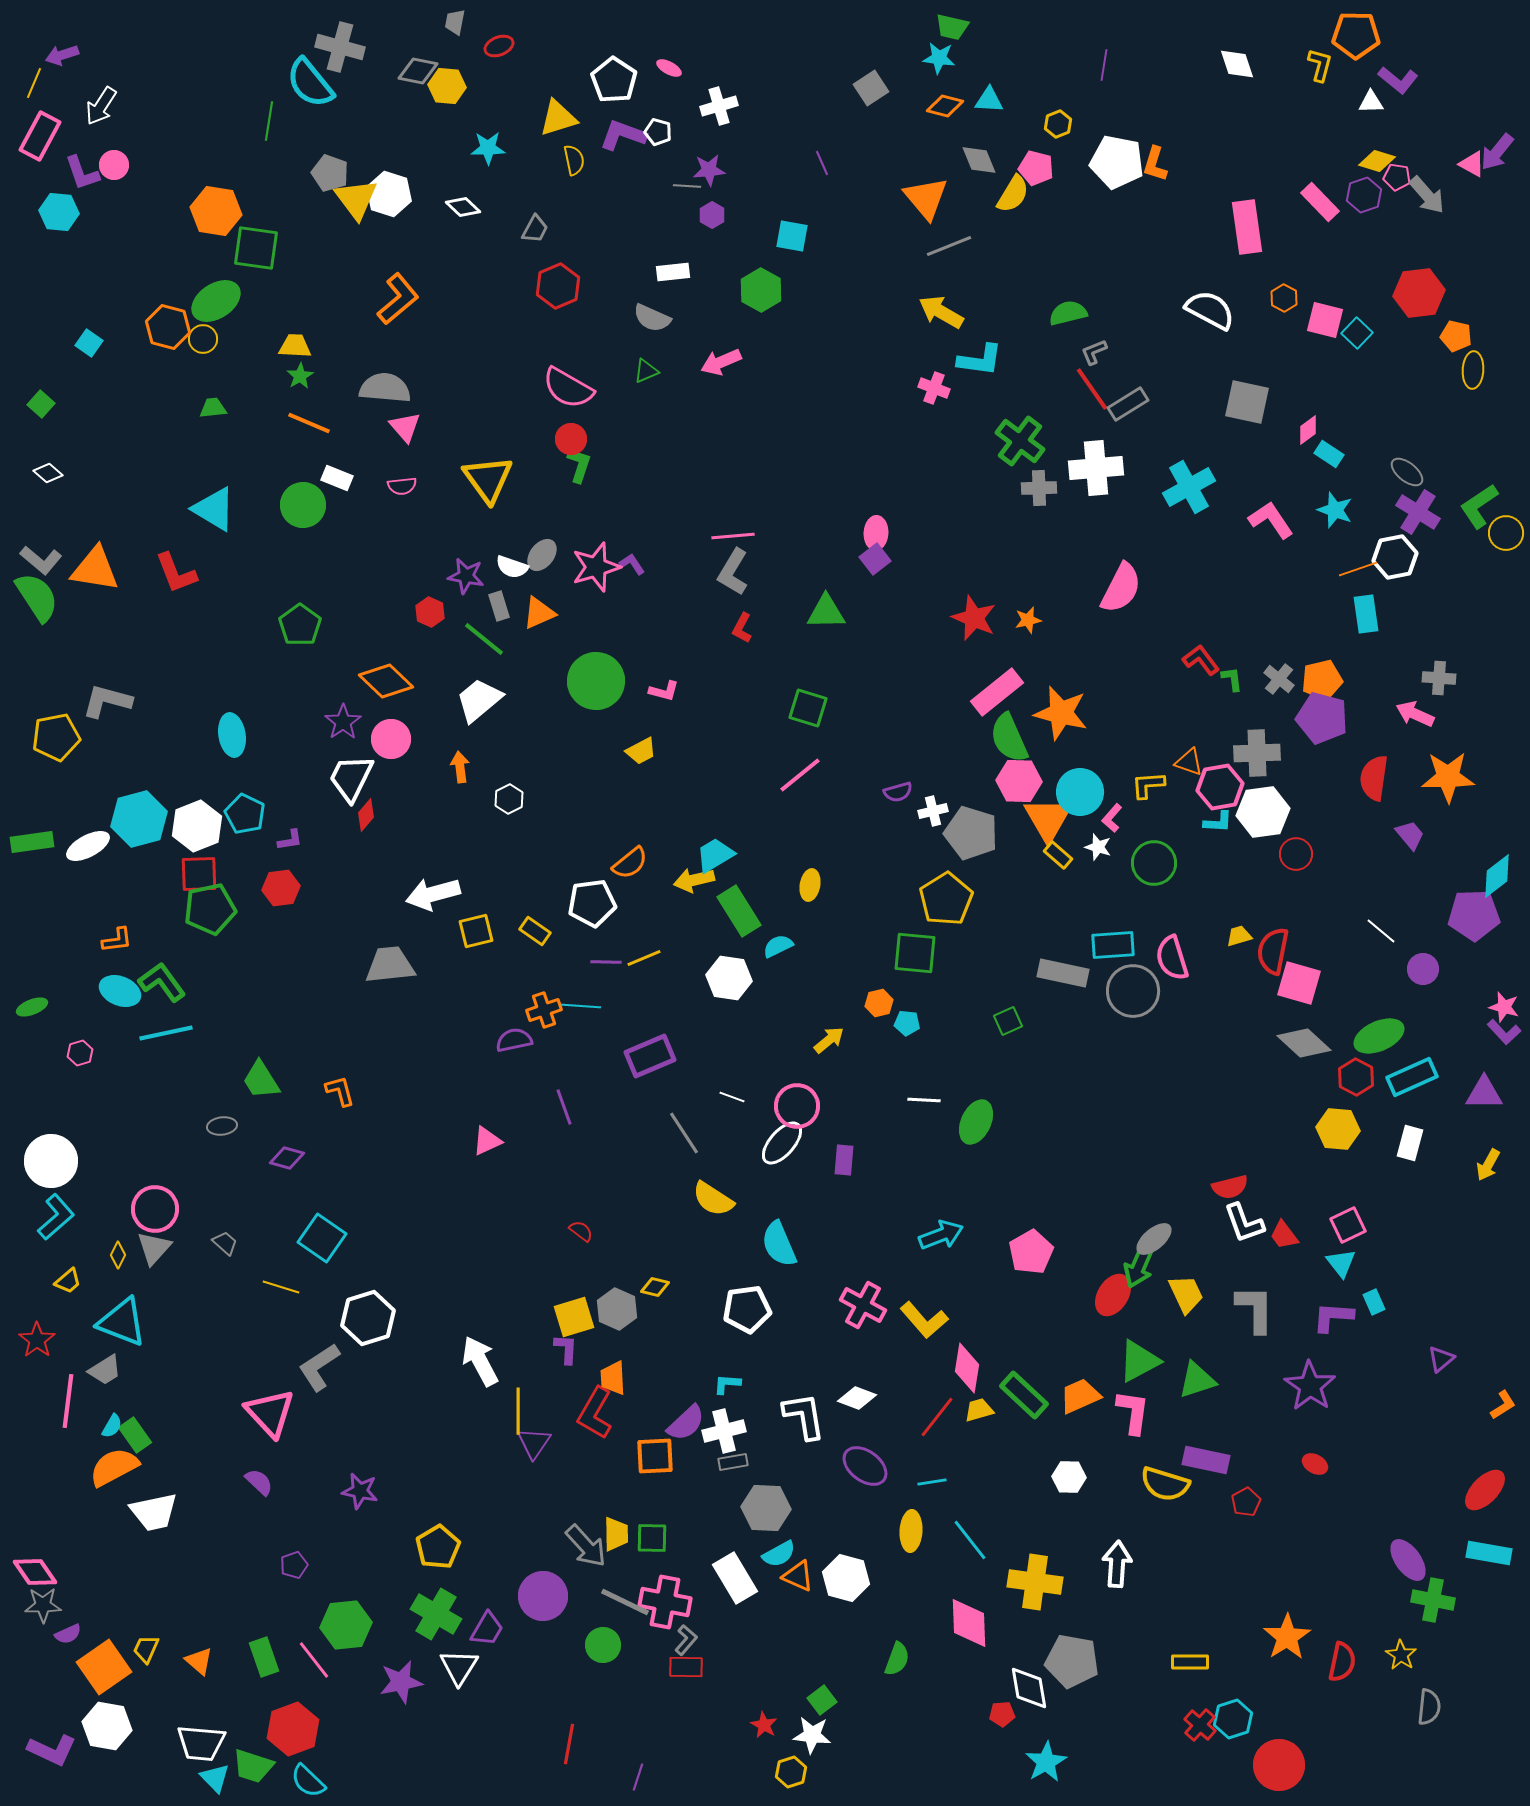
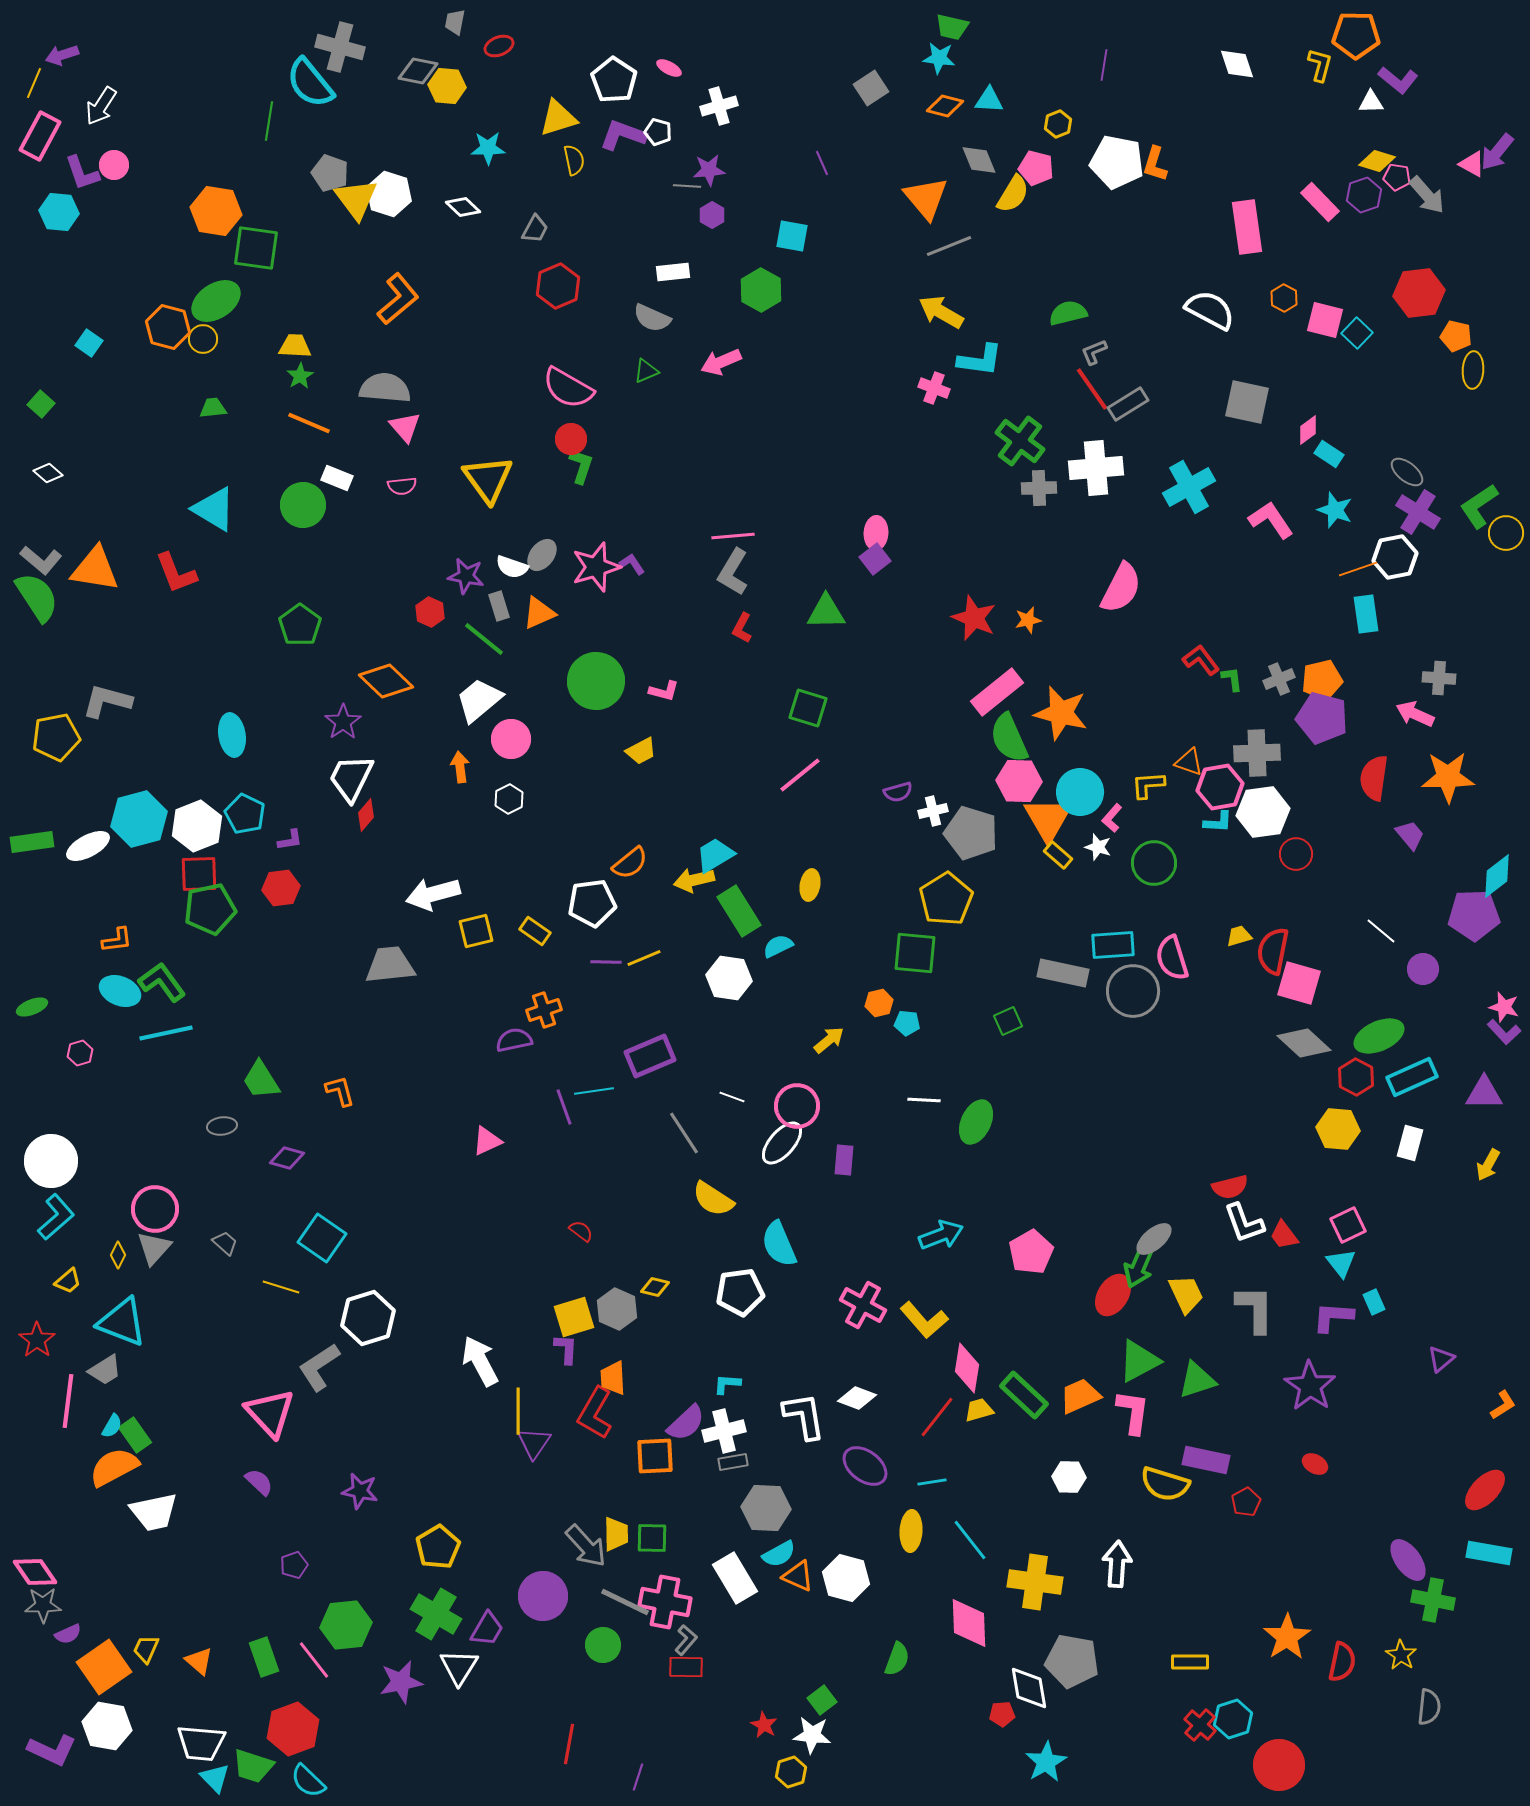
green L-shape at (579, 465): moved 2 px right, 1 px down
gray cross at (1279, 679): rotated 28 degrees clockwise
pink circle at (391, 739): moved 120 px right
cyan line at (581, 1006): moved 13 px right, 85 px down; rotated 12 degrees counterclockwise
white pentagon at (747, 1309): moved 7 px left, 17 px up
